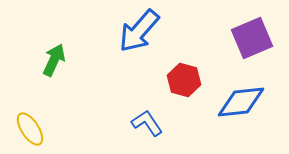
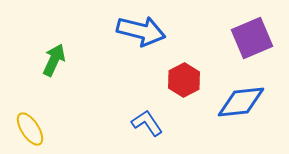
blue arrow: moved 2 px right; rotated 117 degrees counterclockwise
red hexagon: rotated 16 degrees clockwise
